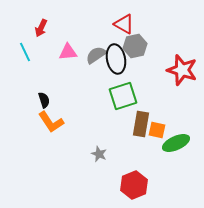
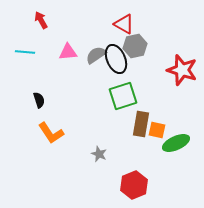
red arrow: moved 8 px up; rotated 126 degrees clockwise
cyan line: rotated 60 degrees counterclockwise
black ellipse: rotated 12 degrees counterclockwise
black semicircle: moved 5 px left
orange L-shape: moved 11 px down
